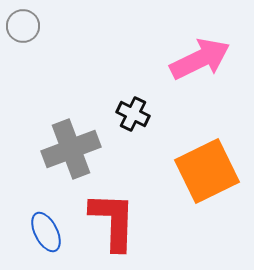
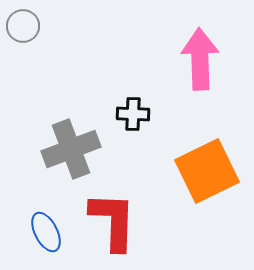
pink arrow: rotated 66 degrees counterclockwise
black cross: rotated 24 degrees counterclockwise
